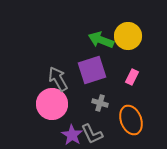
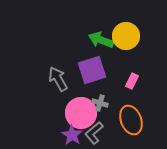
yellow circle: moved 2 px left
pink rectangle: moved 4 px down
pink circle: moved 29 px right, 9 px down
gray L-shape: moved 2 px right, 1 px up; rotated 75 degrees clockwise
